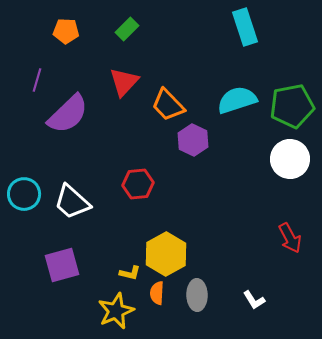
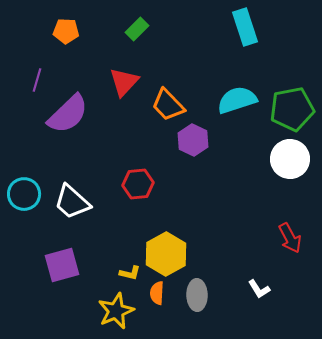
green rectangle: moved 10 px right
green pentagon: moved 3 px down
white L-shape: moved 5 px right, 11 px up
